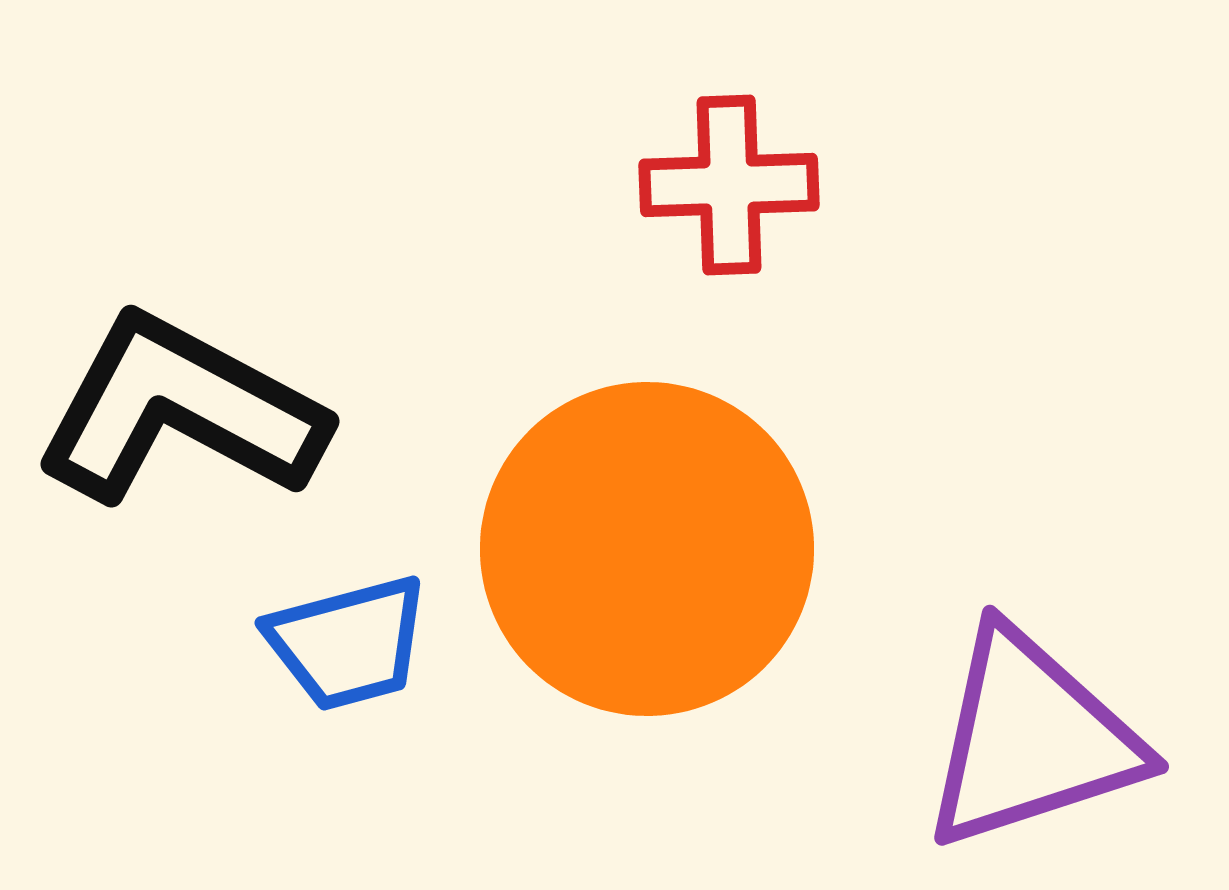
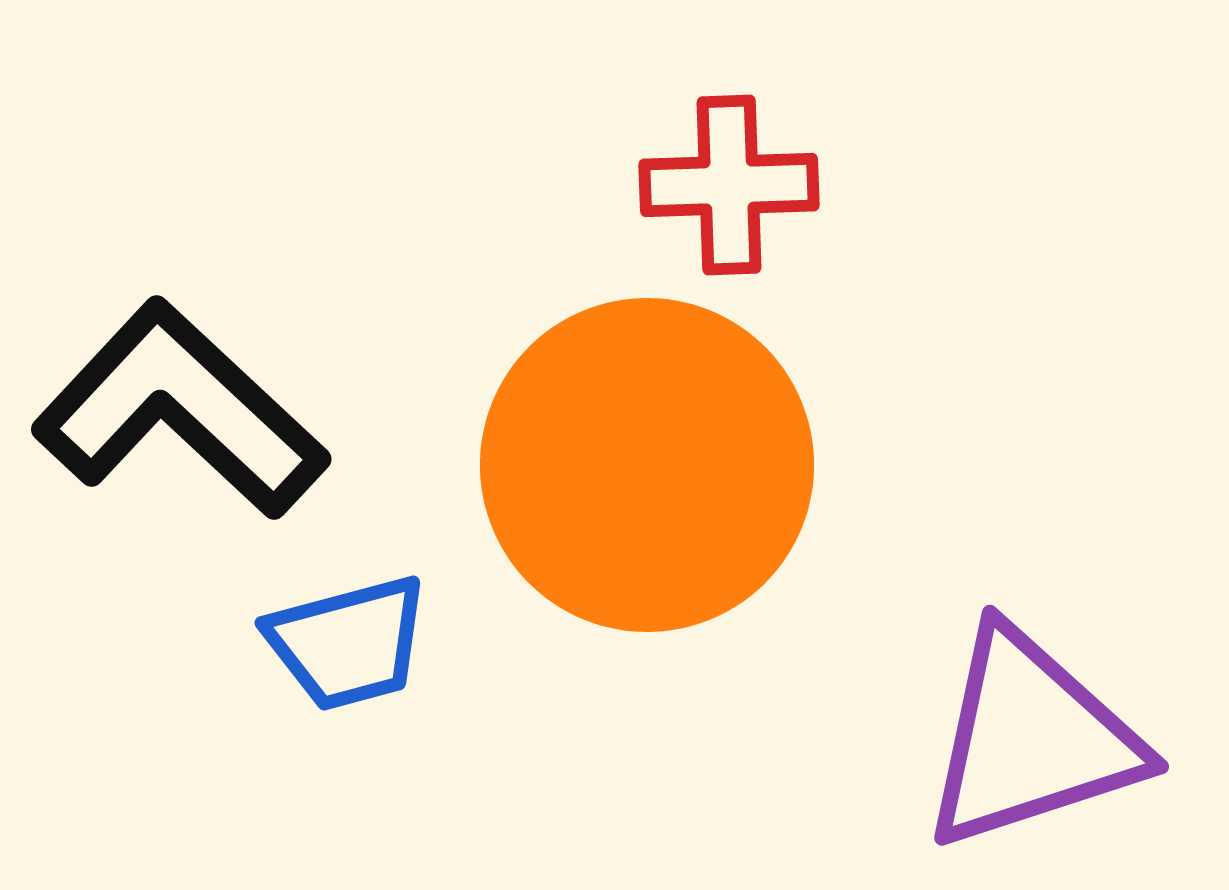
black L-shape: rotated 15 degrees clockwise
orange circle: moved 84 px up
